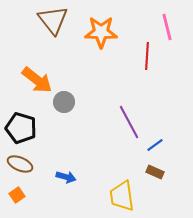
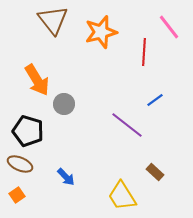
pink line: moved 2 px right; rotated 24 degrees counterclockwise
orange star: rotated 16 degrees counterclockwise
red line: moved 3 px left, 4 px up
orange arrow: rotated 20 degrees clockwise
gray circle: moved 2 px down
purple line: moved 2 px left, 3 px down; rotated 24 degrees counterclockwise
black pentagon: moved 7 px right, 3 px down
blue line: moved 45 px up
brown rectangle: rotated 18 degrees clockwise
blue arrow: rotated 30 degrees clockwise
yellow trapezoid: rotated 24 degrees counterclockwise
